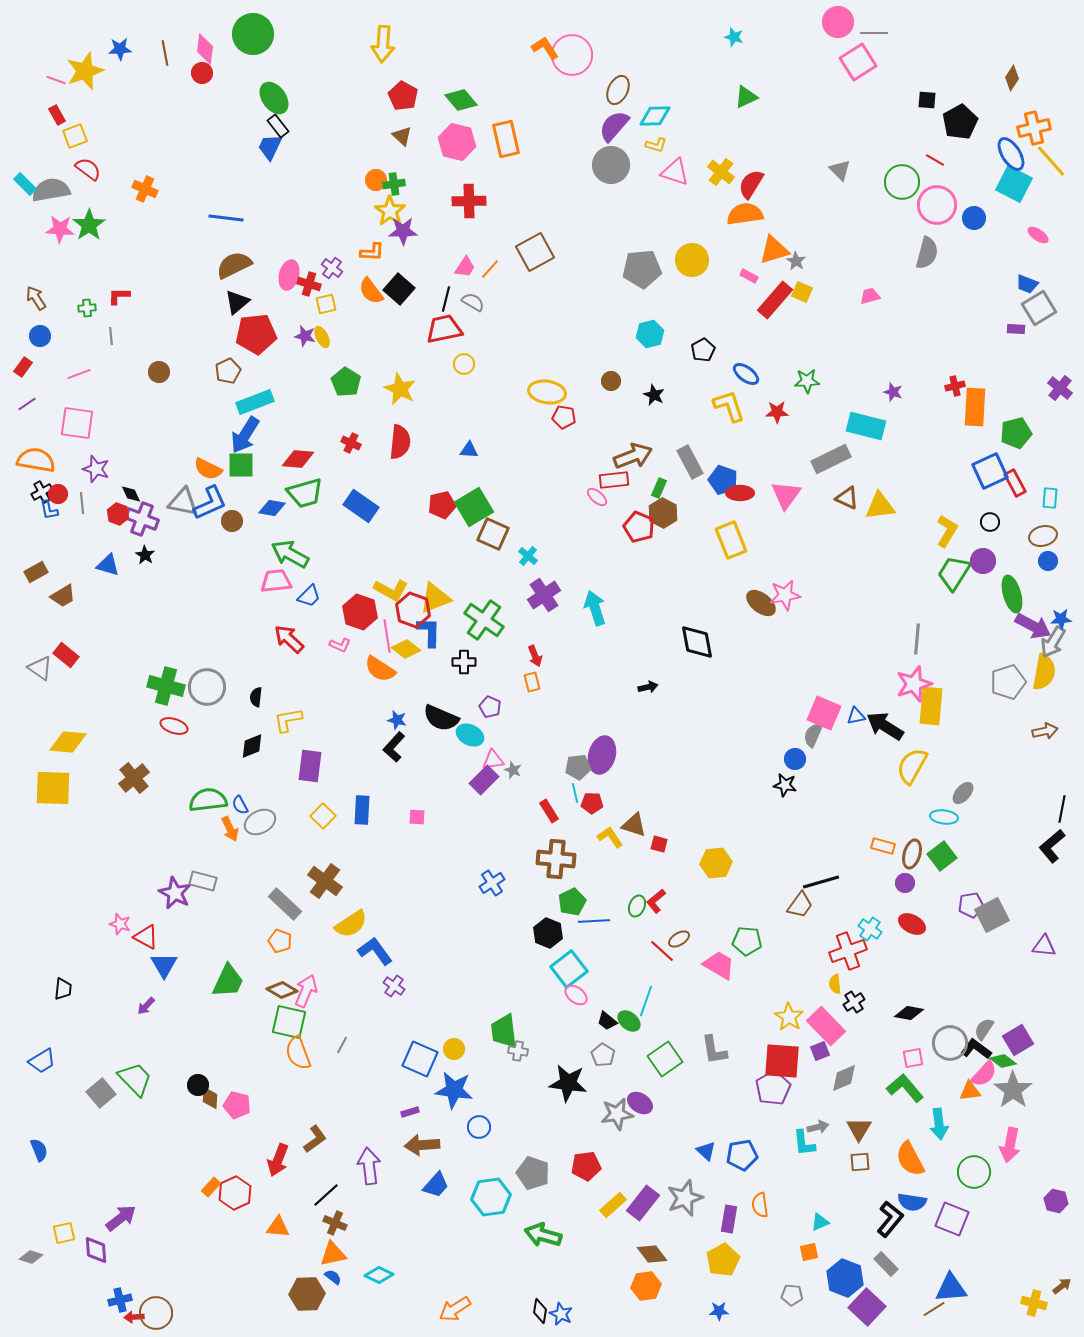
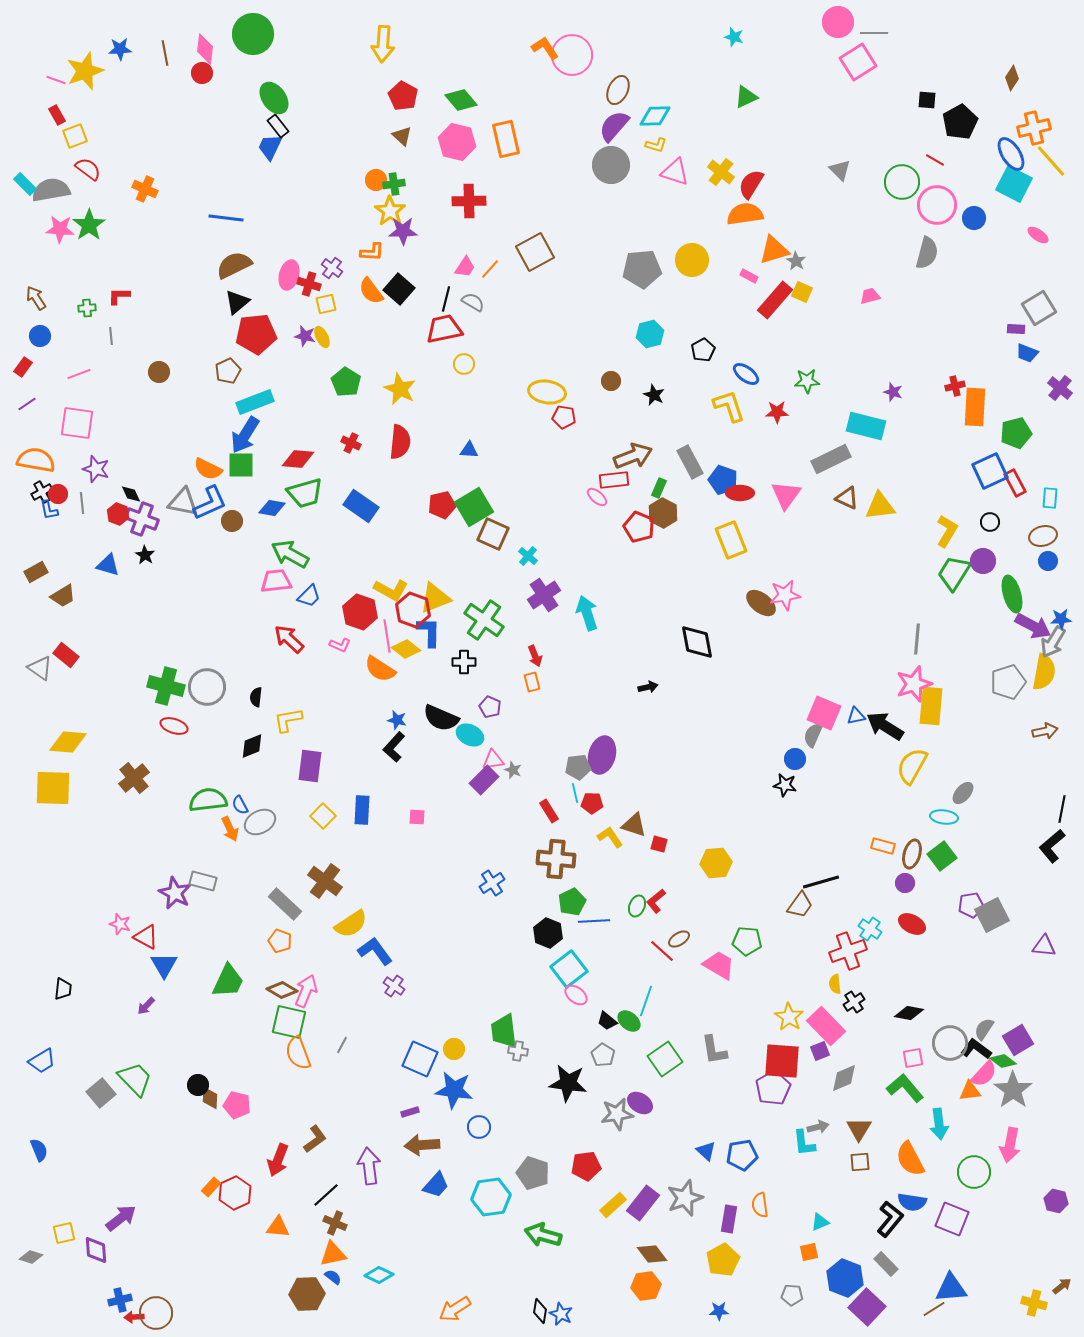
blue trapezoid at (1027, 284): moved 69 px down
cyan arrow at (595, 608): moved 8 px left, 5 px down
